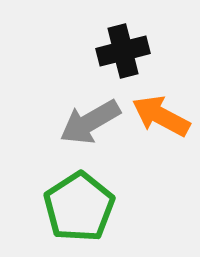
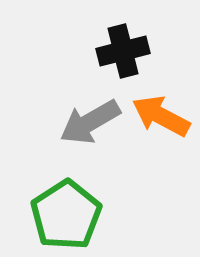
green pentagon: moved 13 px left, 8 px down
